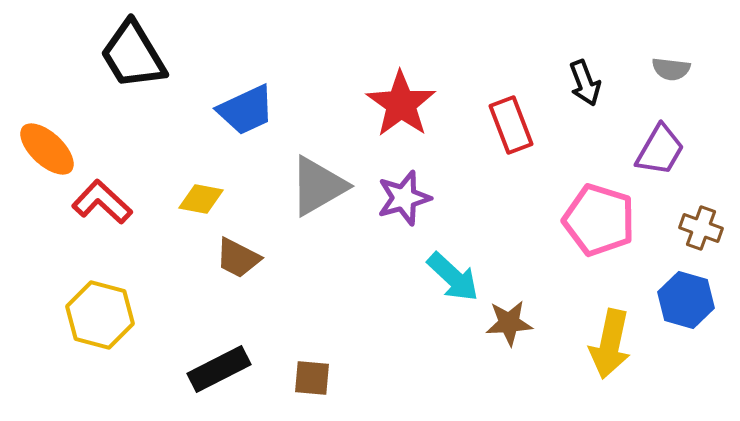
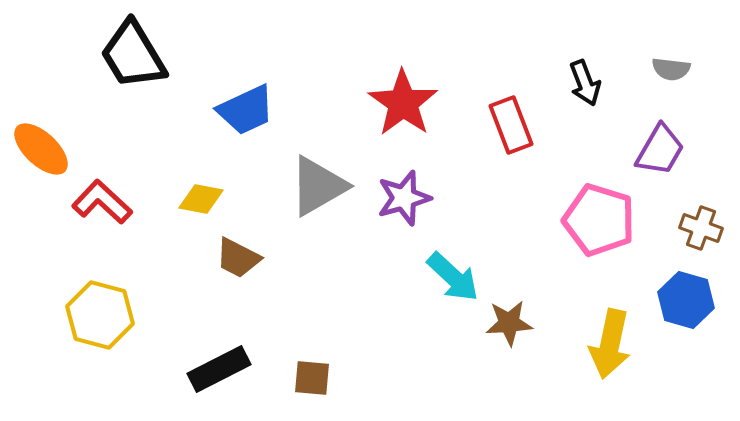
red star: moved 2 px right, 1 px up
orange ellipse: moved 6 px left
